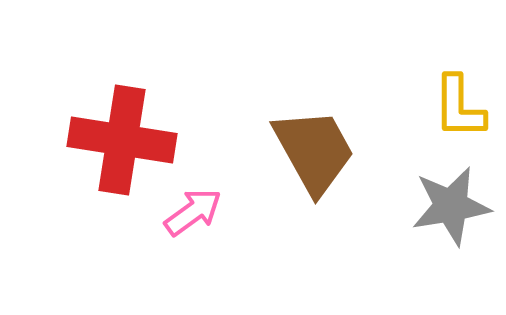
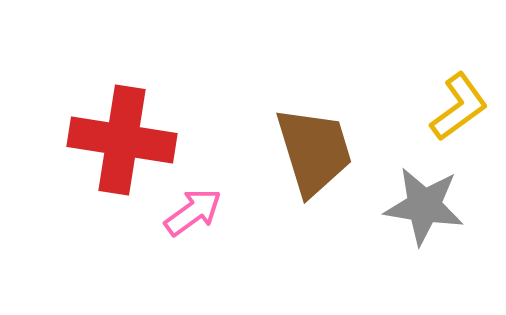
yellow L-shape: rotated 126 degrees counterclockwise
brown trapezoid: rotated 12 degrees clockwise
gray star: moved 27 px left; rotated 18 degrees clockwise
